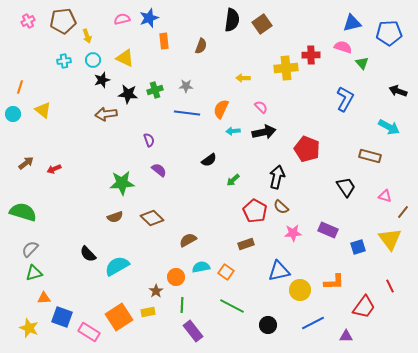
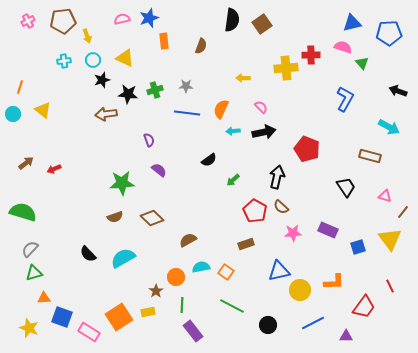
cyan semicircle at (117, 266): moved 6 px right, 8 px up
